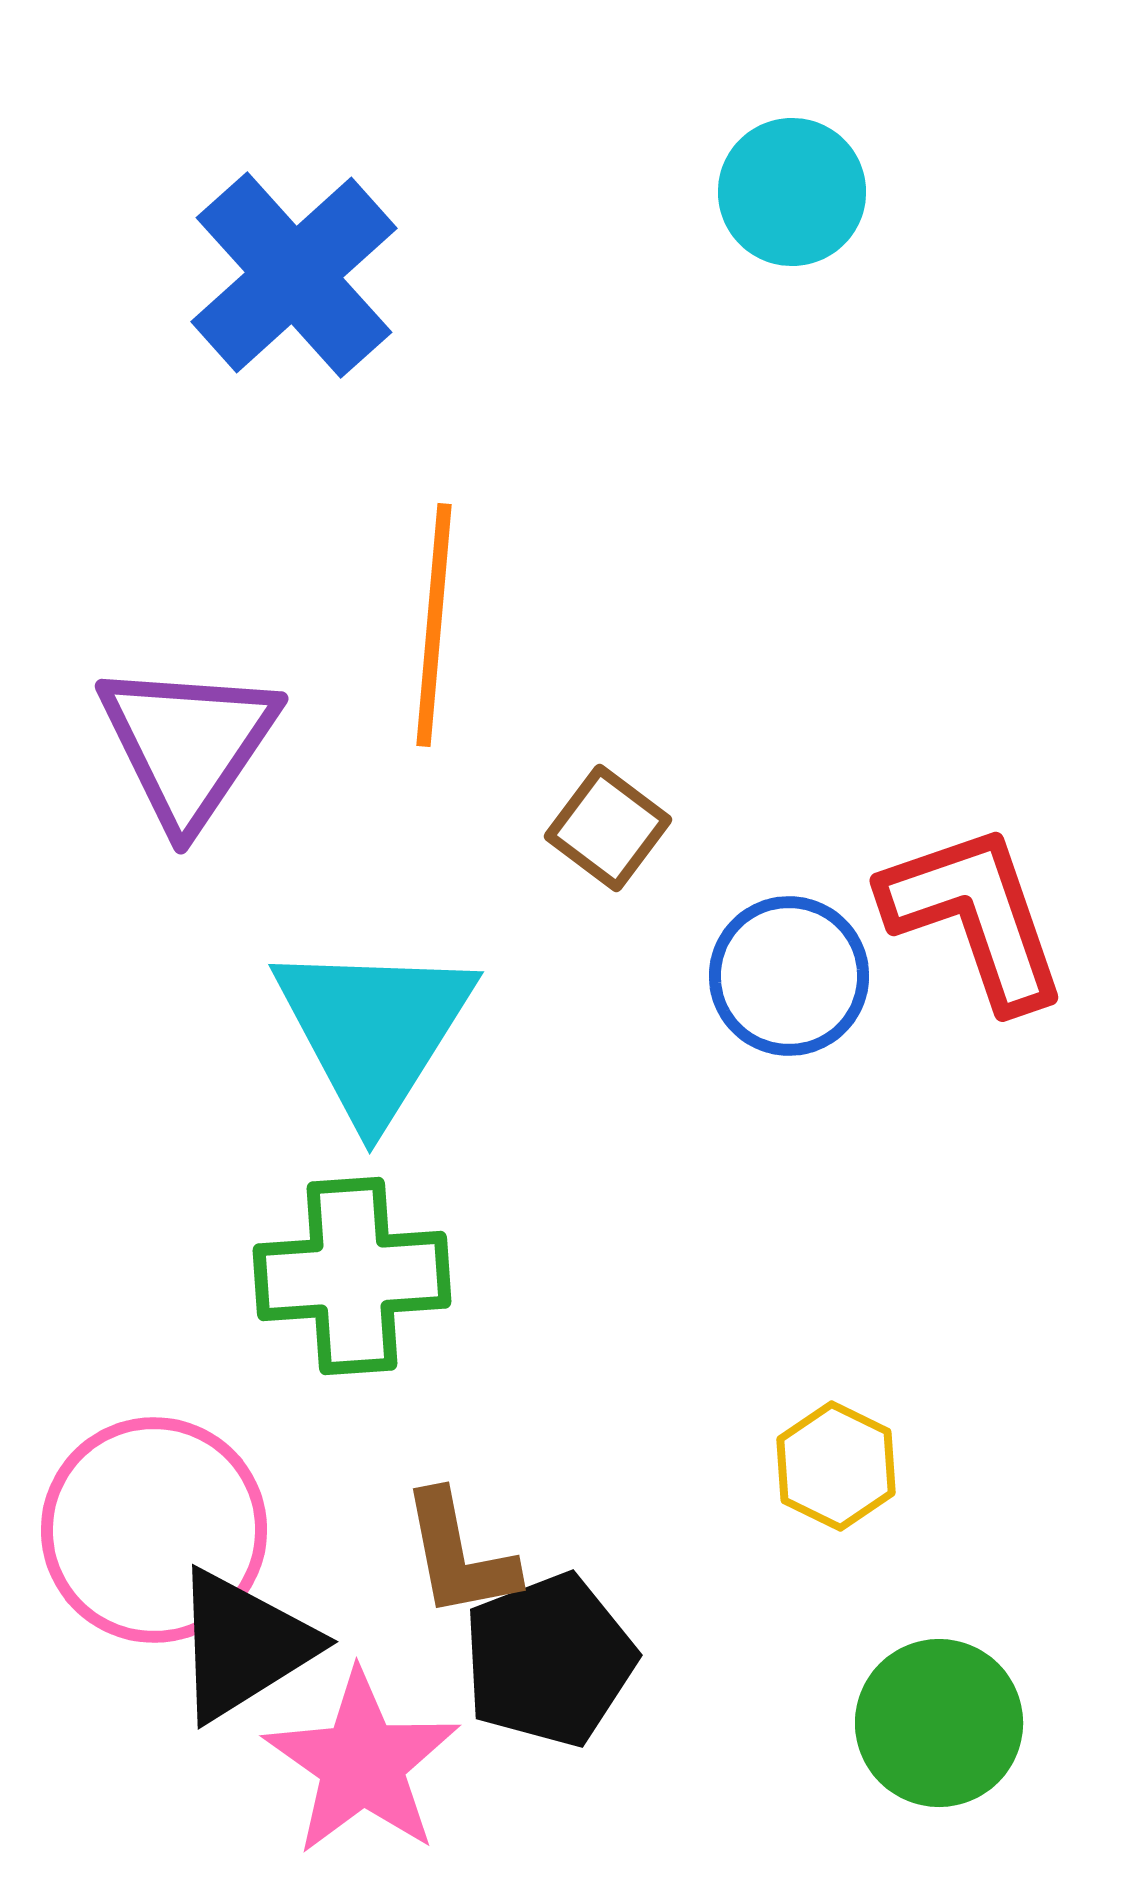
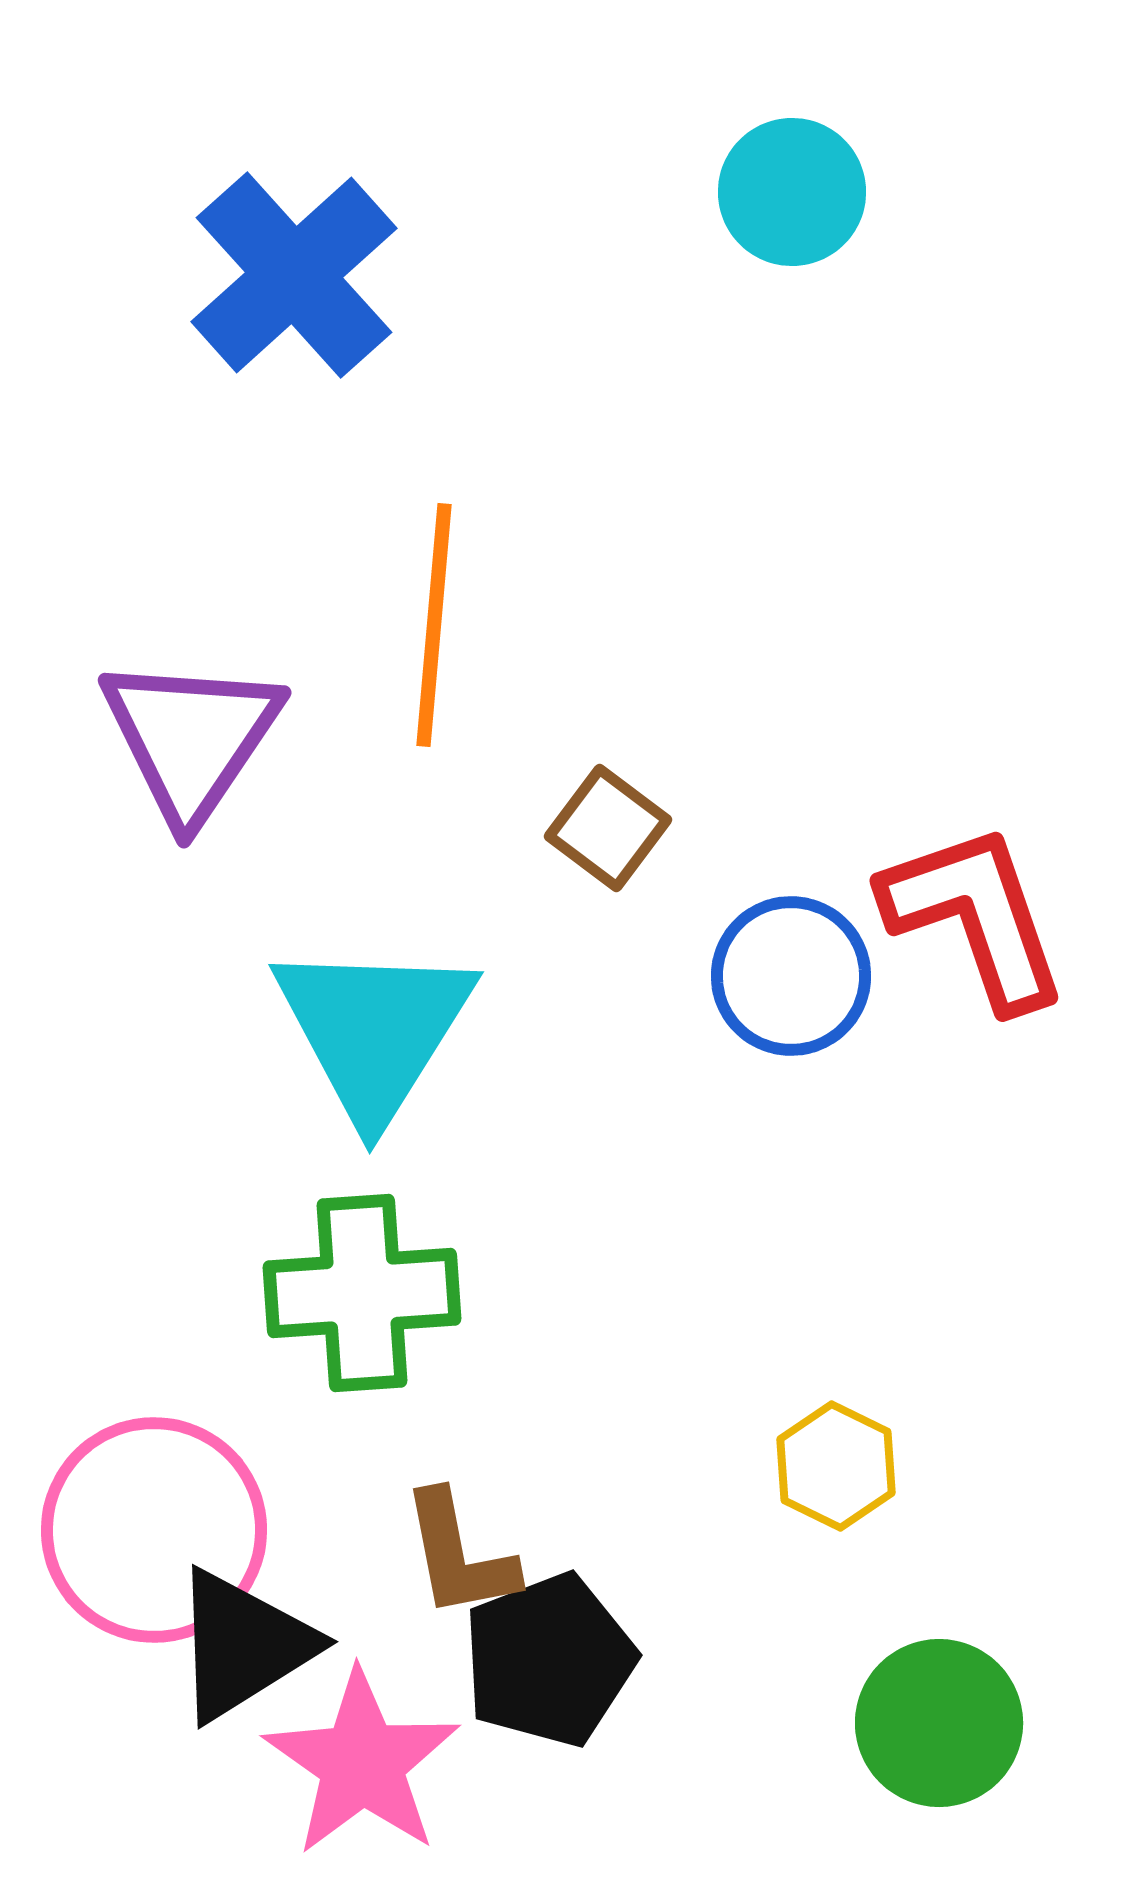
purple triangle: moved 3 px right, 6 px up
blue circle: moved 2 px right
green cross: moved 10 px right, 17 px down
